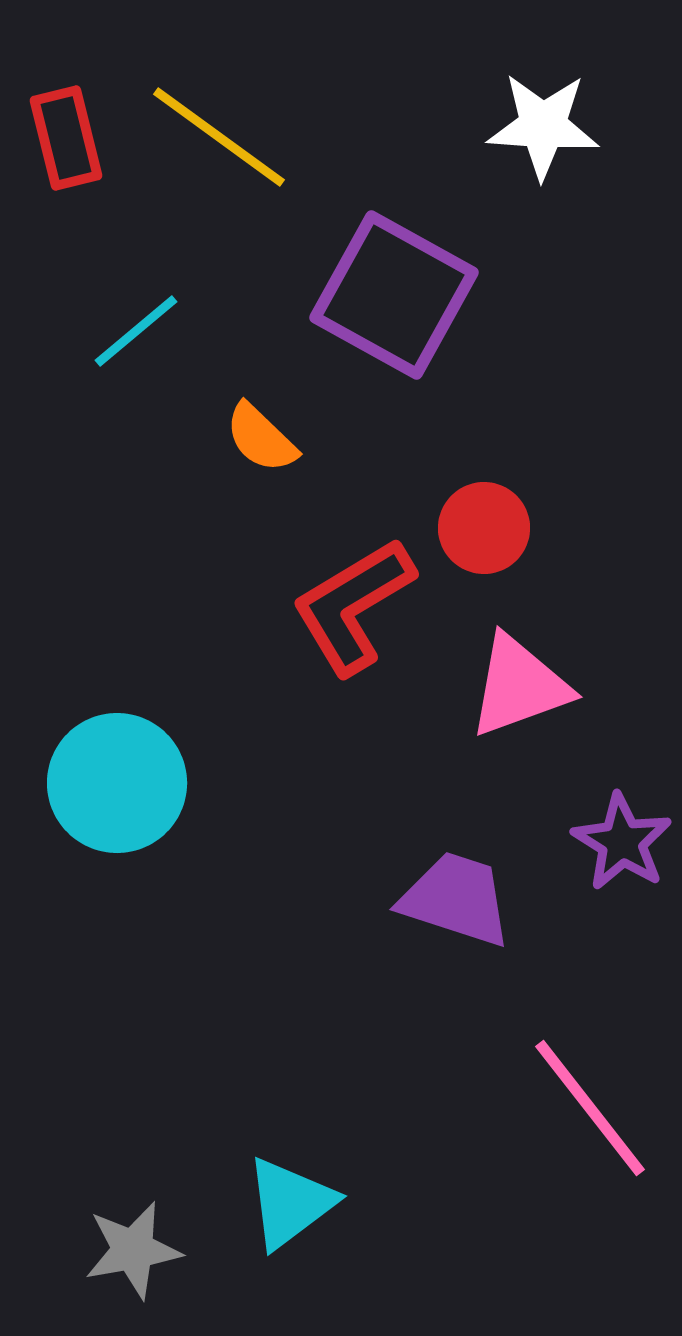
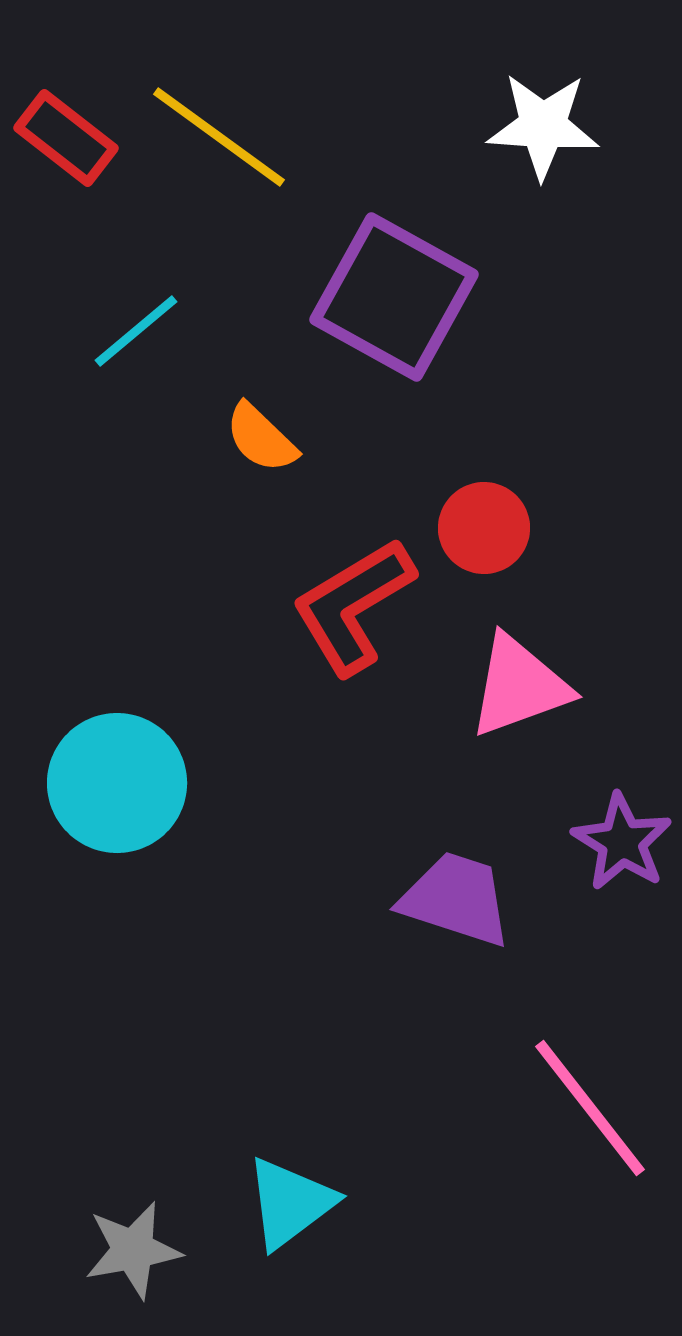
red rectangle: rotated 38 degrees counterclockwise
purple square: moved 2 px down
